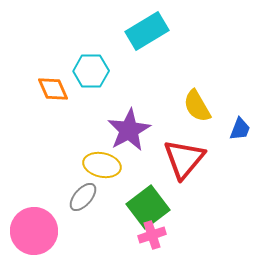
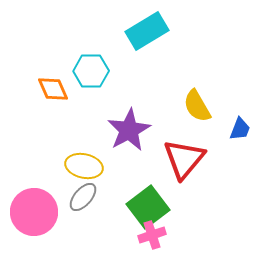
yellow ellipse: moved 18 px left, 1 px down
pink circle: moved 19 px up
